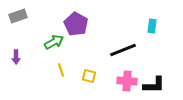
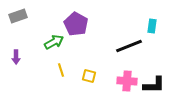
black line: moved 6 px right, 4 px up
